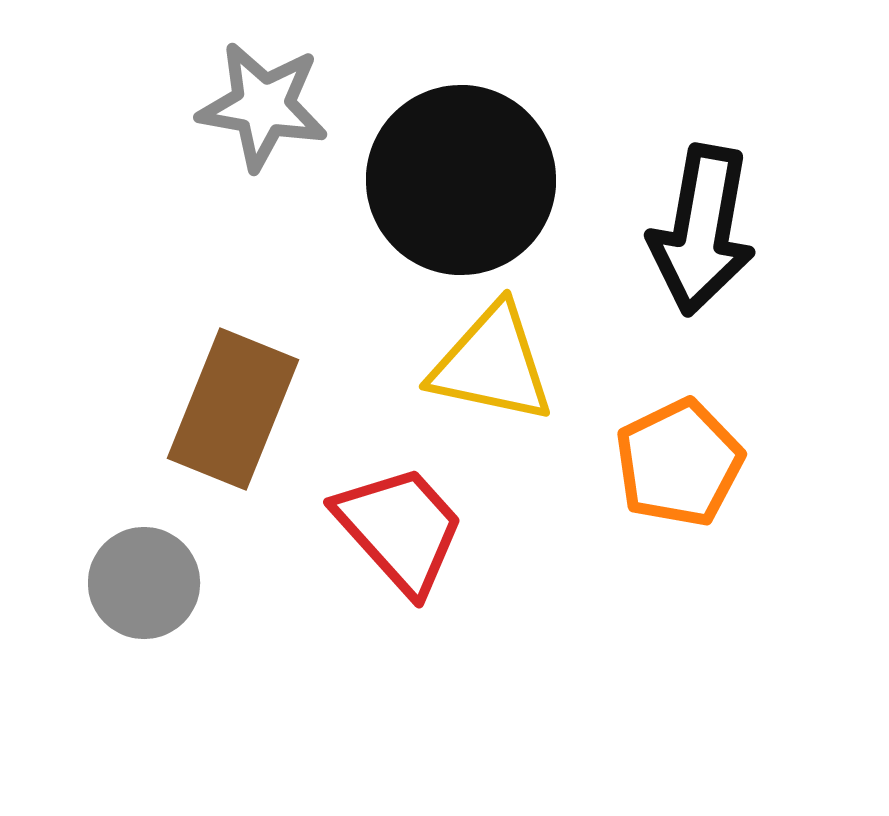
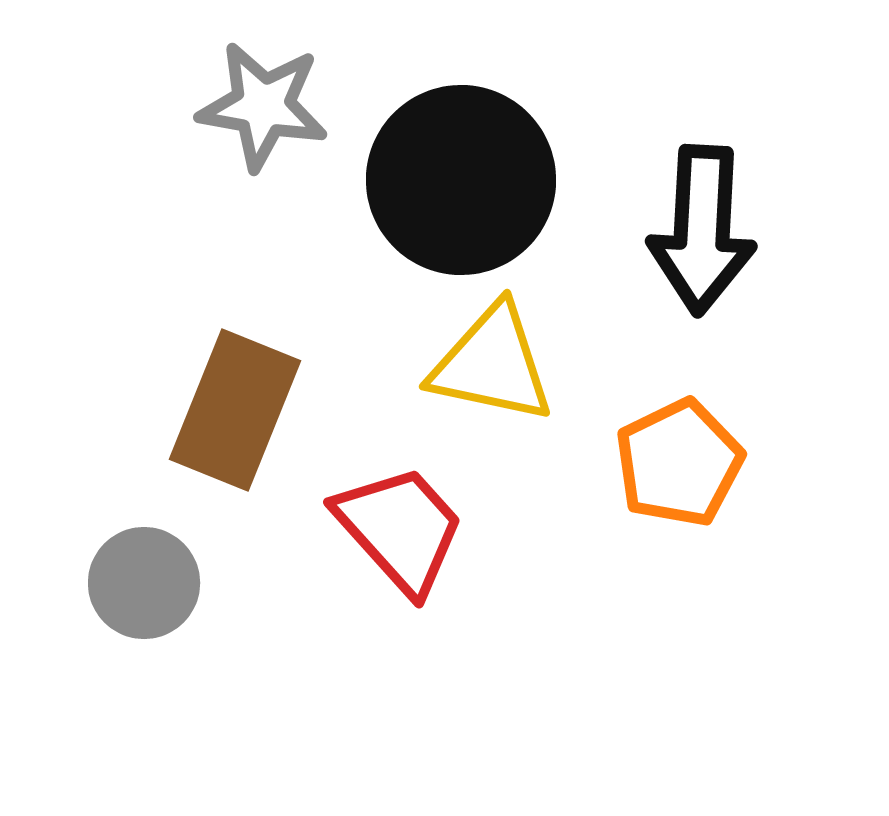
black arrow: rotated 7 degrees counterclockwise
brown rectangle: moved 2 px right, 1 px down
